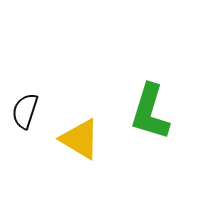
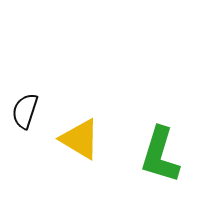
green L-shape: moved 10 px right, 43 px down
